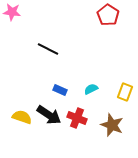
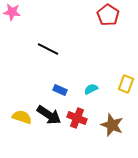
yellow rectangle: moved 1 px right, 8 px up
